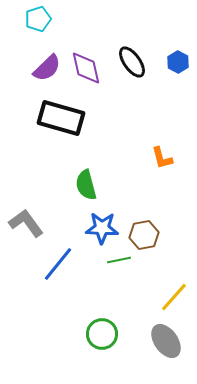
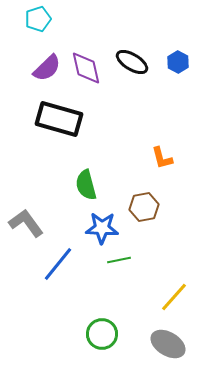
black ellipse: rotated 24 degrees counterclockwise
black rectangle: moved 2 px left, 1 px down
brown hexagon: moved 28 px up
gray ellipse: moved 2 px right, 3 px down; rotated 24 degrees counterclockwise
